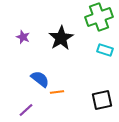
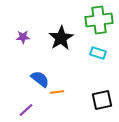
green cross: moved 3 px down; rotated 12 degrees clockwise
purple star: rotated 24 degrees counterclockwise
cyan rectangle: moved 7 px left, 3 px down
